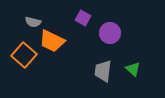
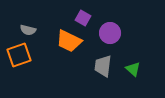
gray semicircle: moved 5 px left, 8 px down
orange trapezoid: moved 17 px right
orange square: moved 5 px left; rotated 30 degrees clockwise
gray trapezoid: moved 5 px up
